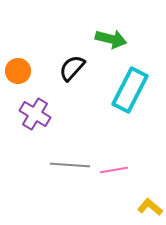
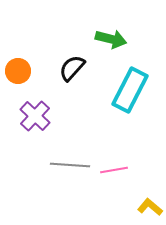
purple cross: moved 2 px down; rotated 12 degrees clockwise
